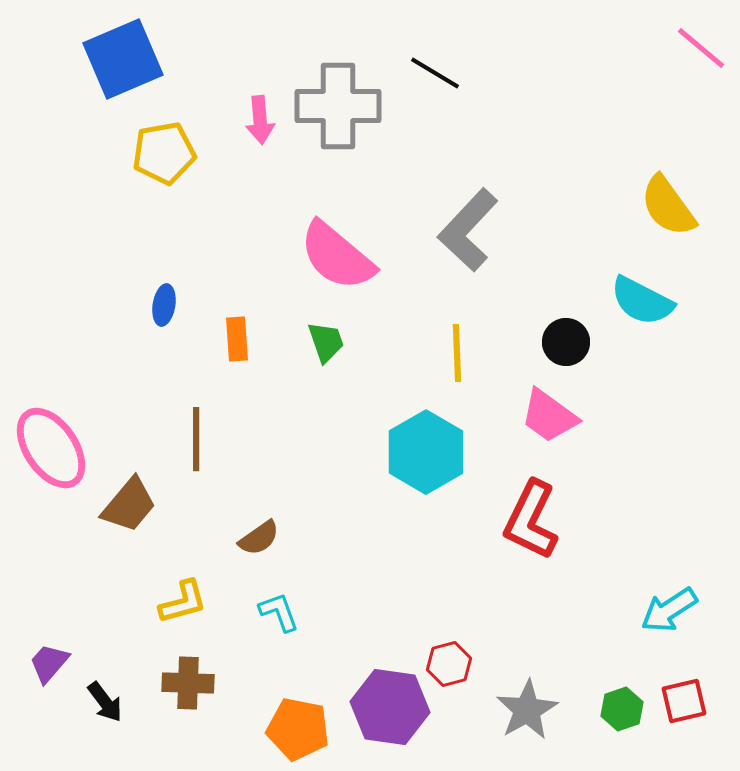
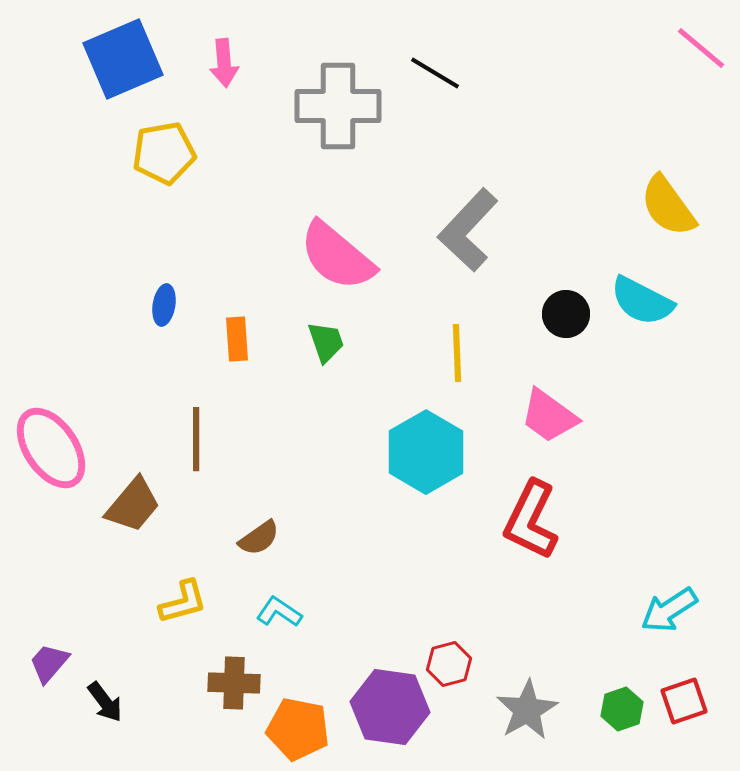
pink arrow: moved 36 px left, 57 px up
black circle: moved 28 px up
brown trapezoid: moved 4 px right
cyan L-shape: rotated 36 degrees counterclockwise
brown cross: moved 46 px right
red square: rotated 6 degrees counterclockwise
